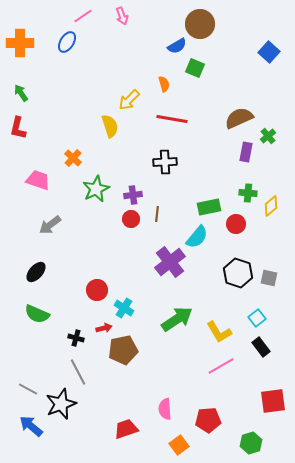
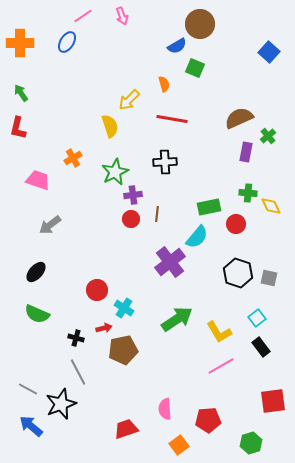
orange cross at (73, 158): rotated 18 degrees clockwise
green star at (96, 189): moved 19 px right, 17 px up
yellow diamond at (271, 206): rotated 75 degrees counterclockwise
